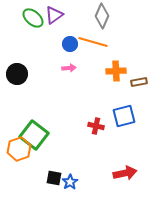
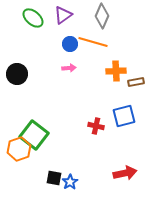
purple triangle: moved 9 px right
brown rectangle: moved 3 px left
